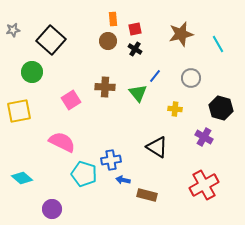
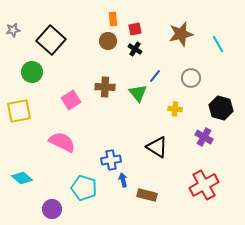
cyan pentagon: moved 14 px down
blue arrow: rotated 64 degrees clockwise
